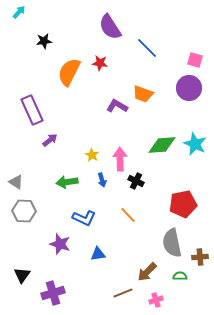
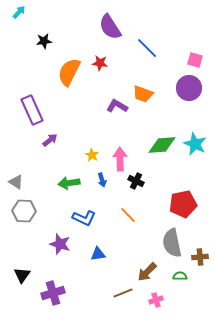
green arrow: moved 2 px right, 1 px down
